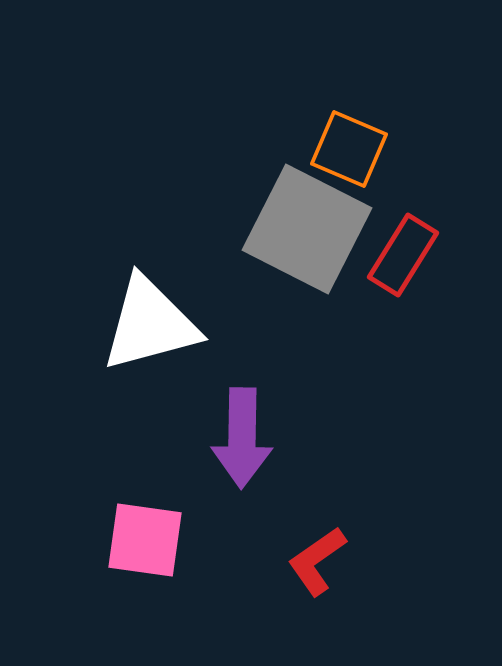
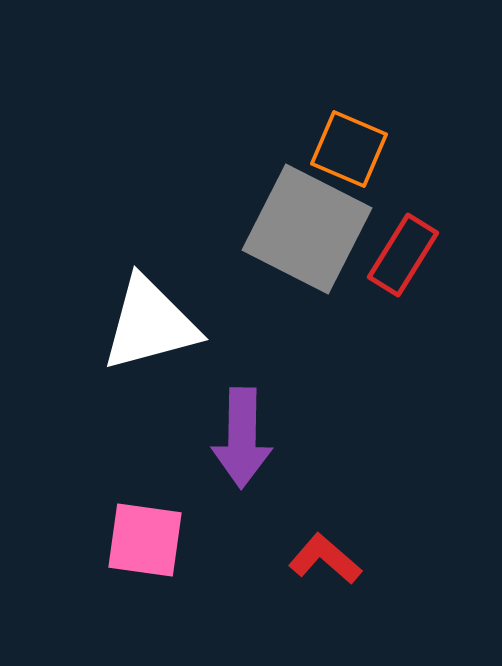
red L-shape: moved 8 px right, 2 px up; rotated 76 degrees clockwise
